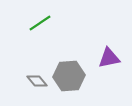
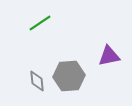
purple triangle: moved 2 px up
gray diamond: rotated 35 degrees clockwise
